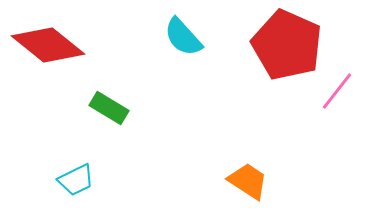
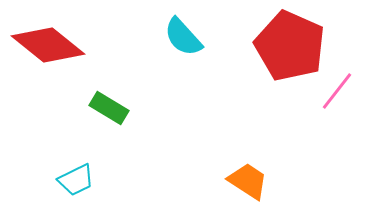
red pentagon: moved 3 px right, 1 px down
